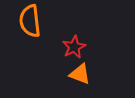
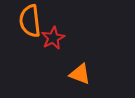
red star: moved 21 px left, 9 px up
